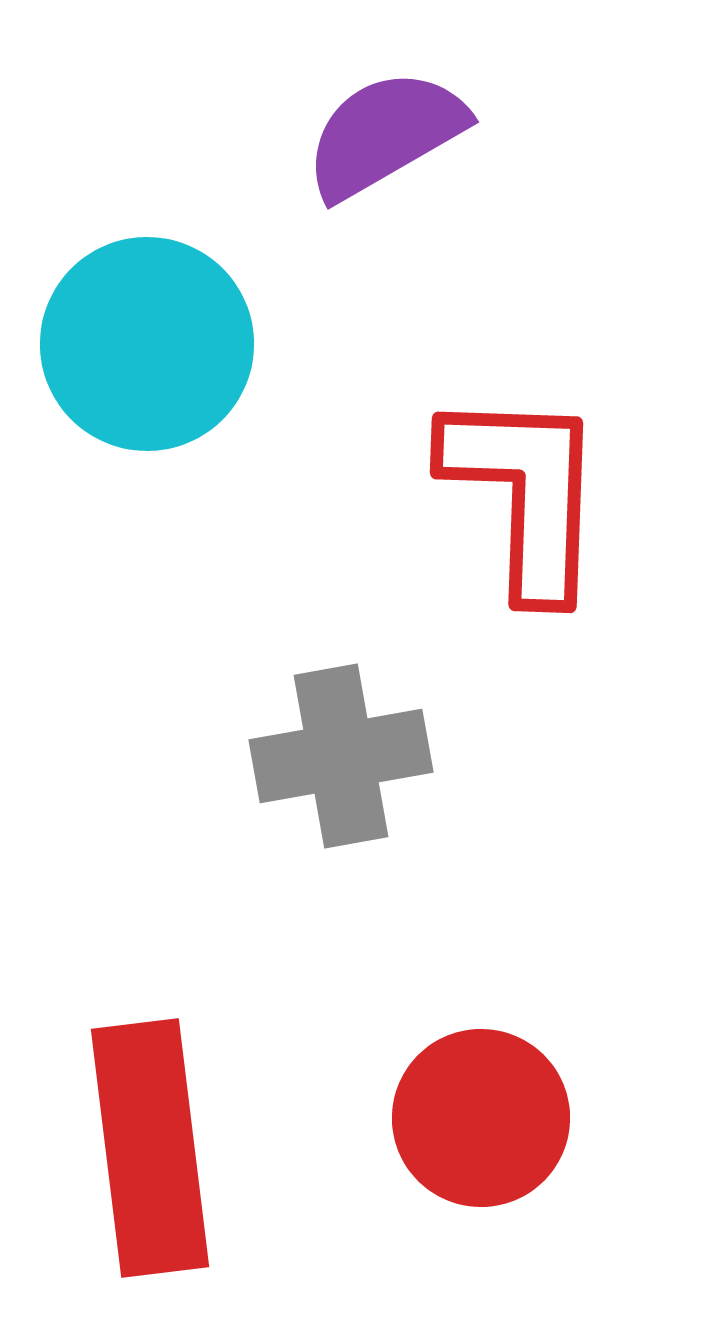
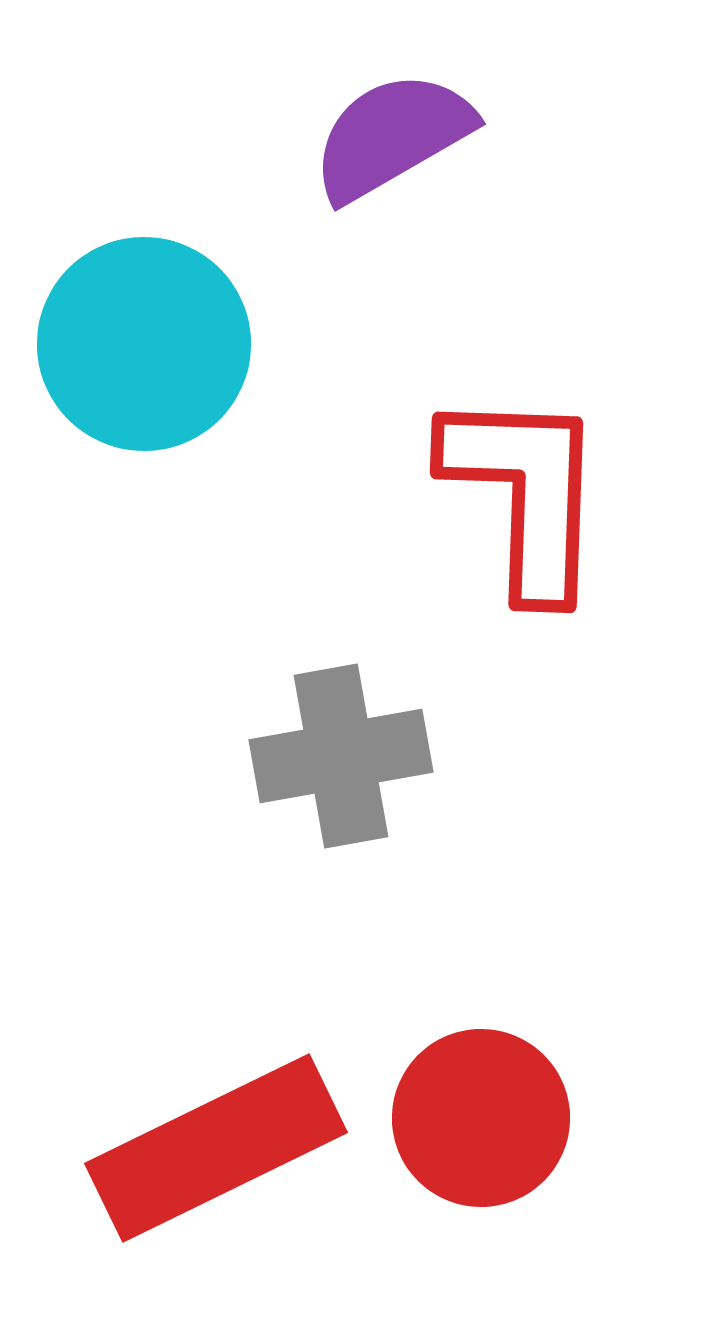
purple semicircle: moved 7 px right, 2 px down
cyan circle: moved 3 px left
red rectangle: moved 66 px right; rotated 71 degrees clockwise
